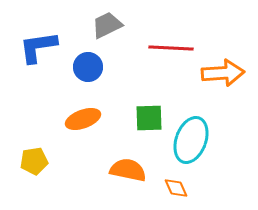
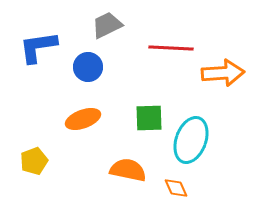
yellow pentagon: rotated 12 degrees counterclockwise
